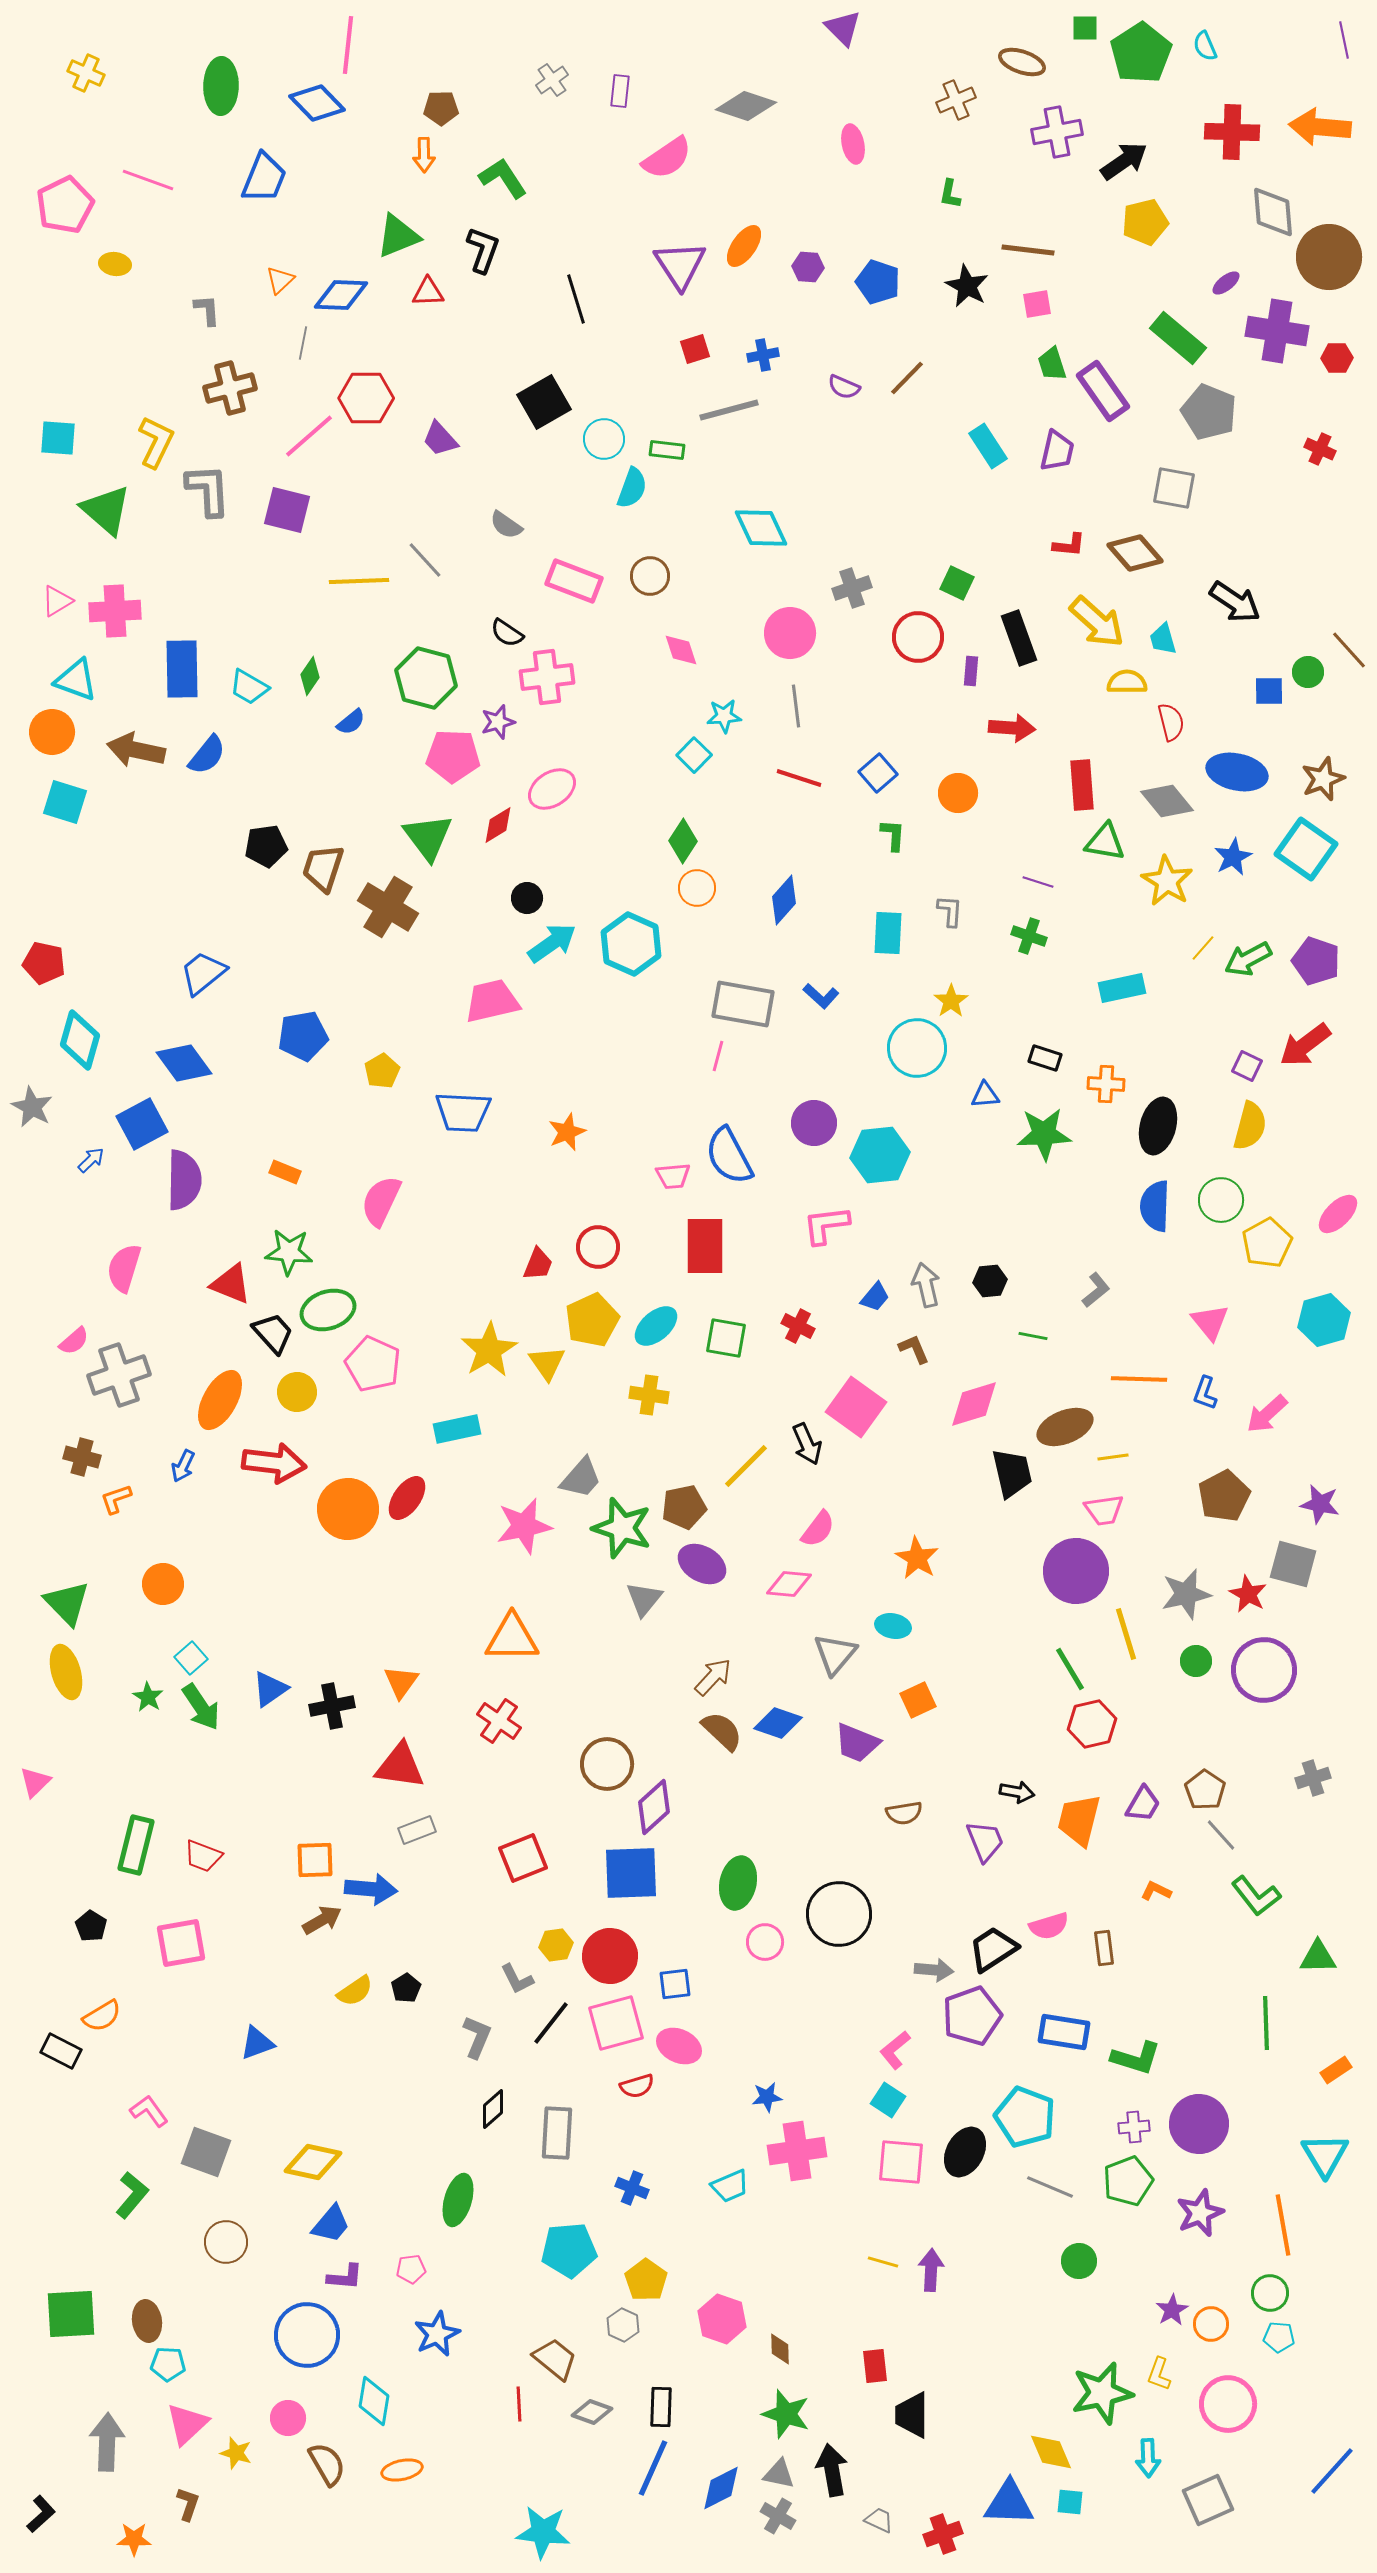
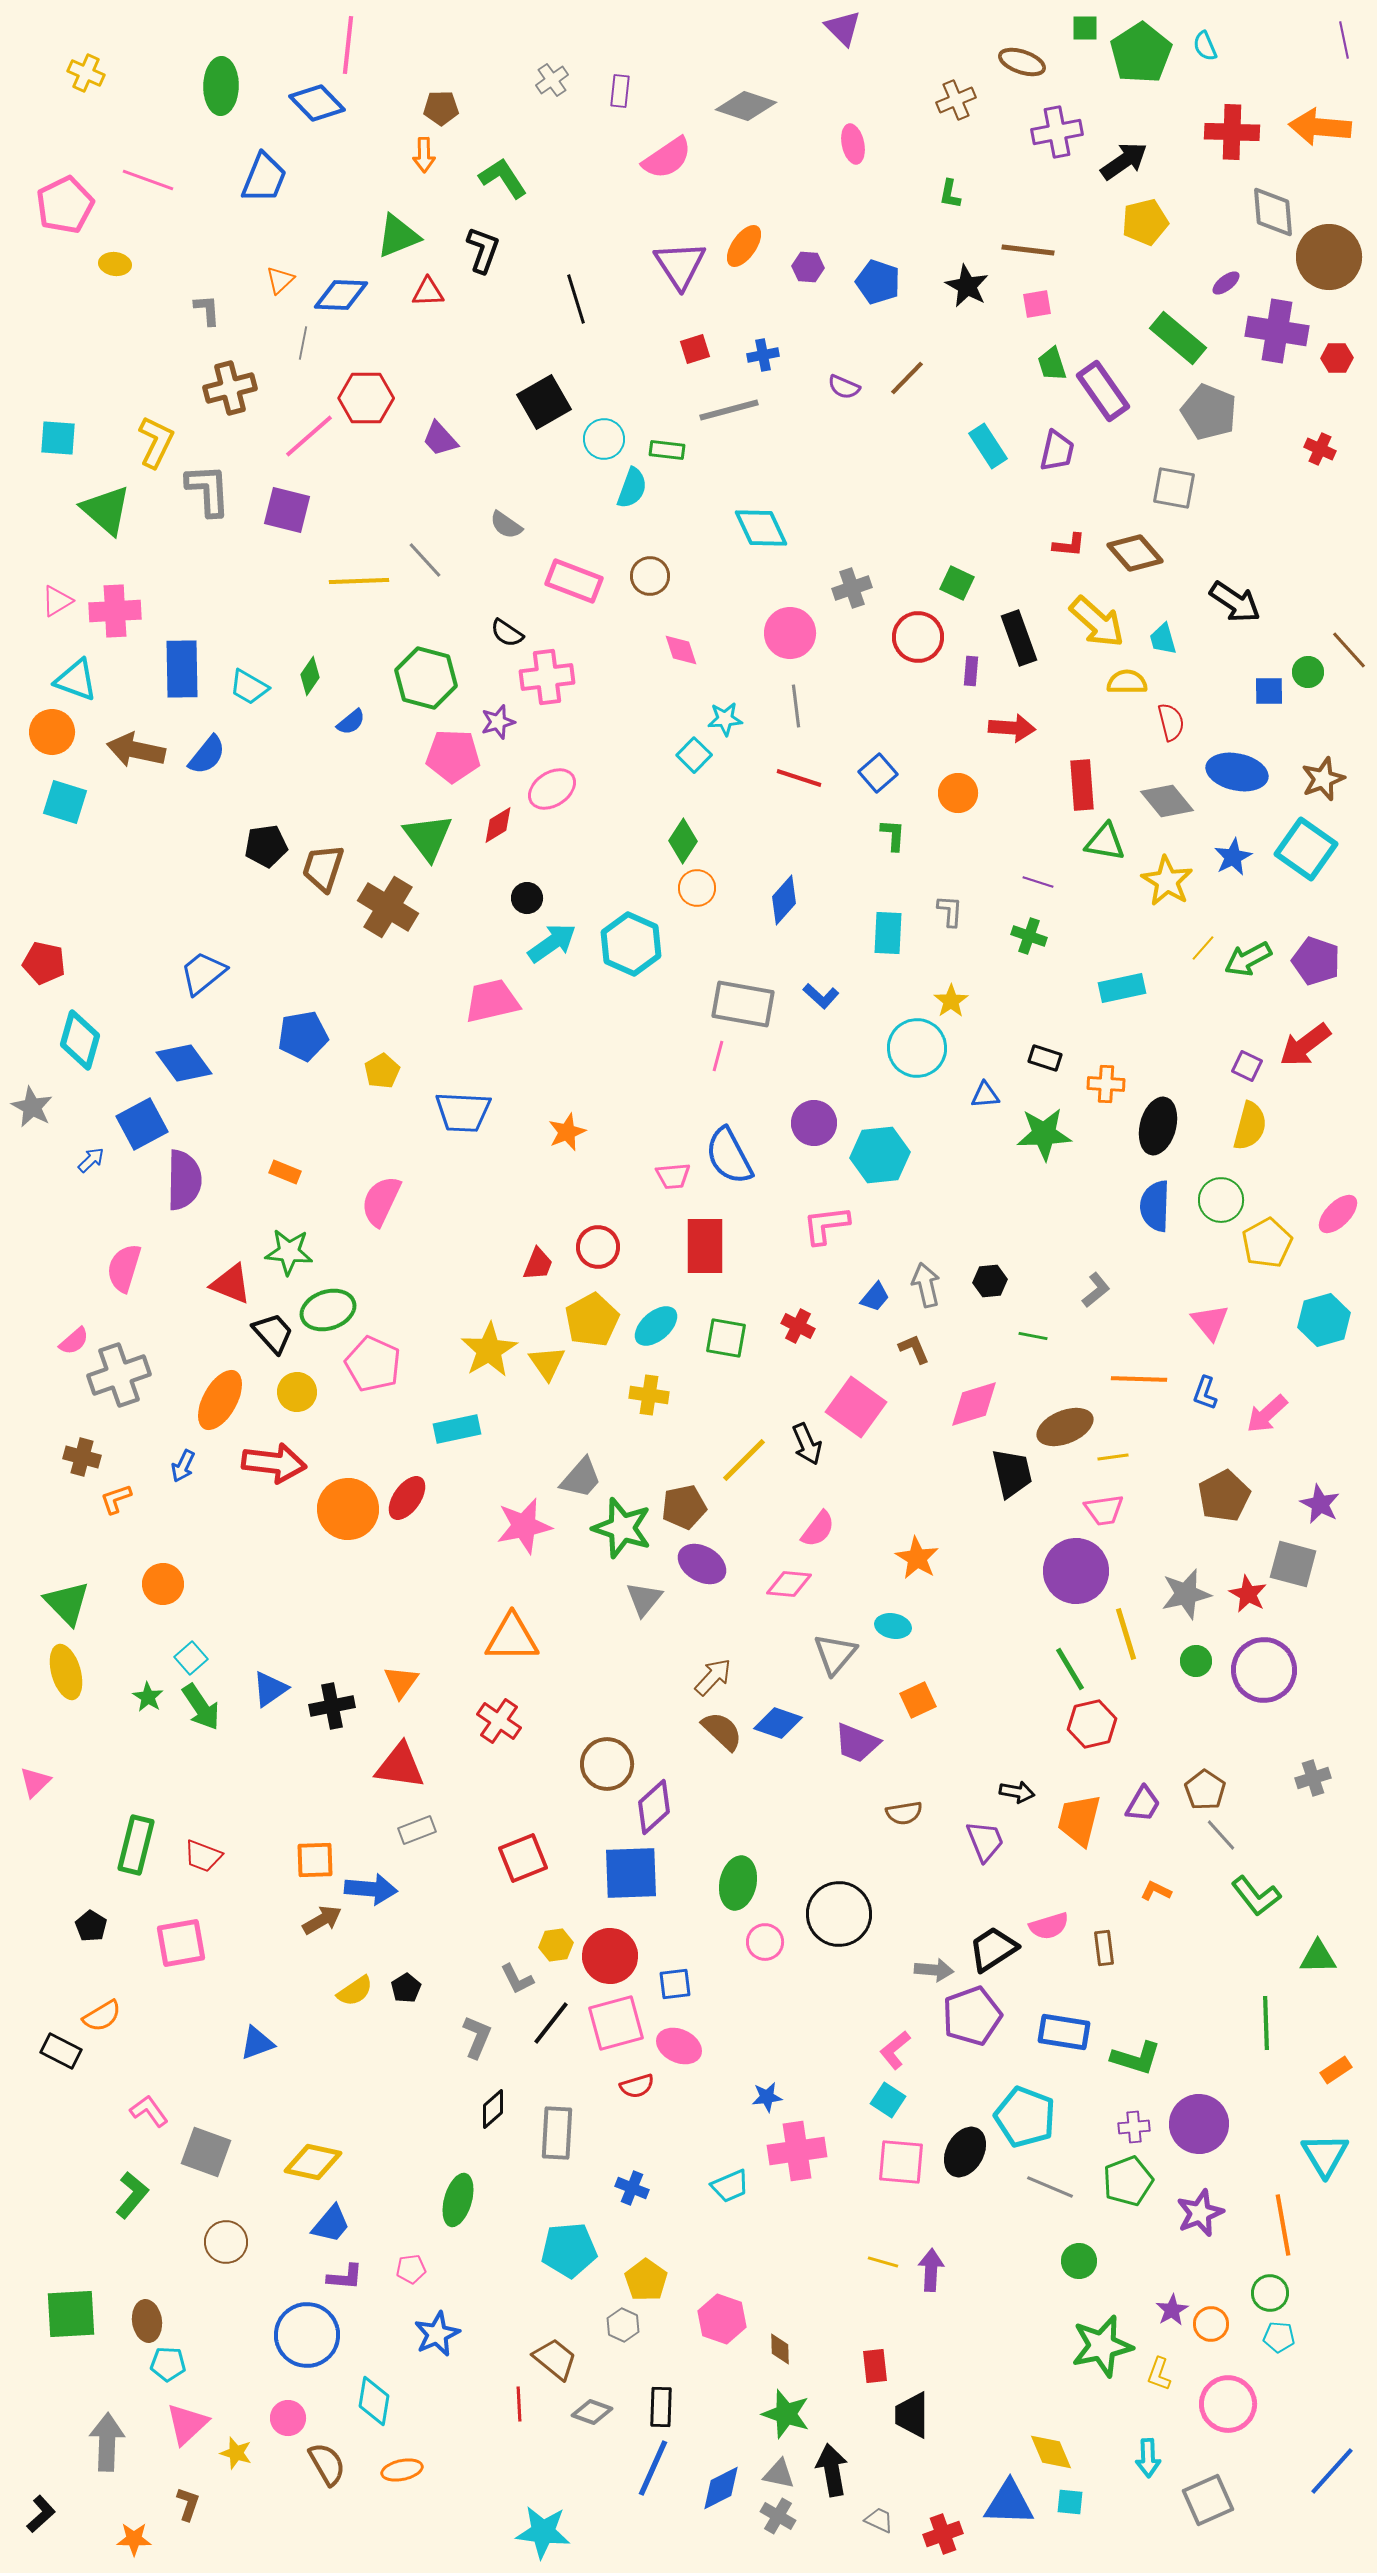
cyan star at (724, 716): moved 1 px right, 3 px down
yellow pentagon at (592, 1320): rotated 4 degrees counterclockwise
yellow line at (746, 1466): moved 2 px left, 6 px up
purple star at (1320, 1504): rotated 15 degrees clockwise
green star at (1102, 2393): moved 47 px up
